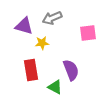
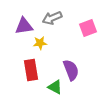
purple triangle: rotated 24 degrees counterclockwise
pink square: moved 5 px up; rotated 12 degrees counterclockwise
yellow star: moved 2 px left
